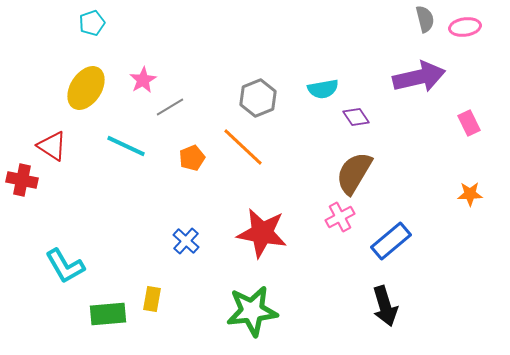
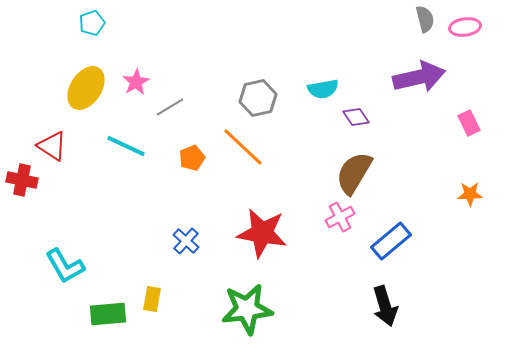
pink star: moved 7 px left, 2 px down
gray hexagon: rotated 9 degrees clockwise
green star: moved 5 px left, 2 px up
